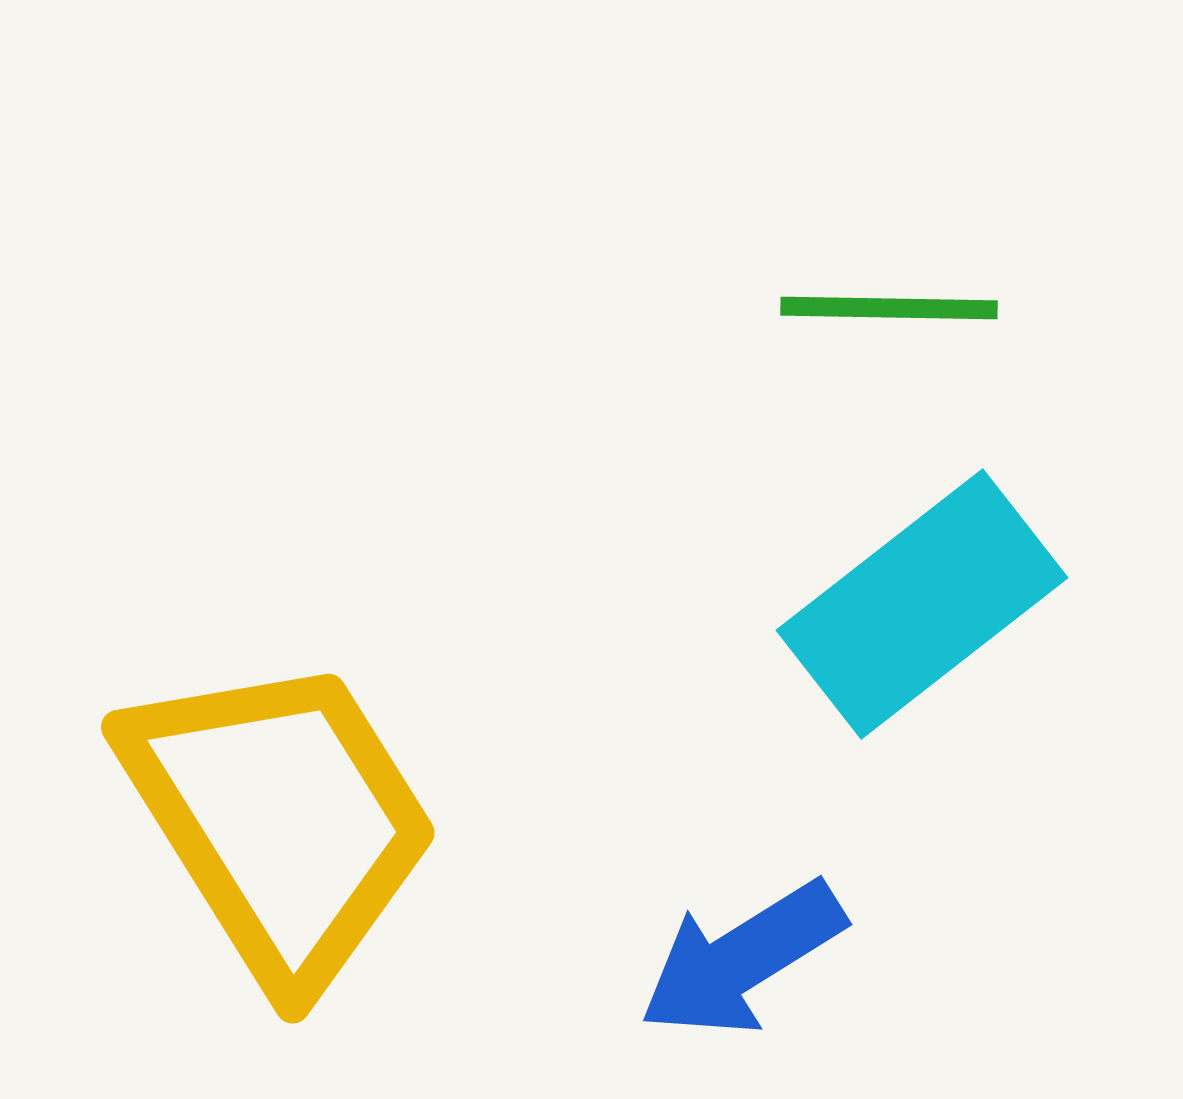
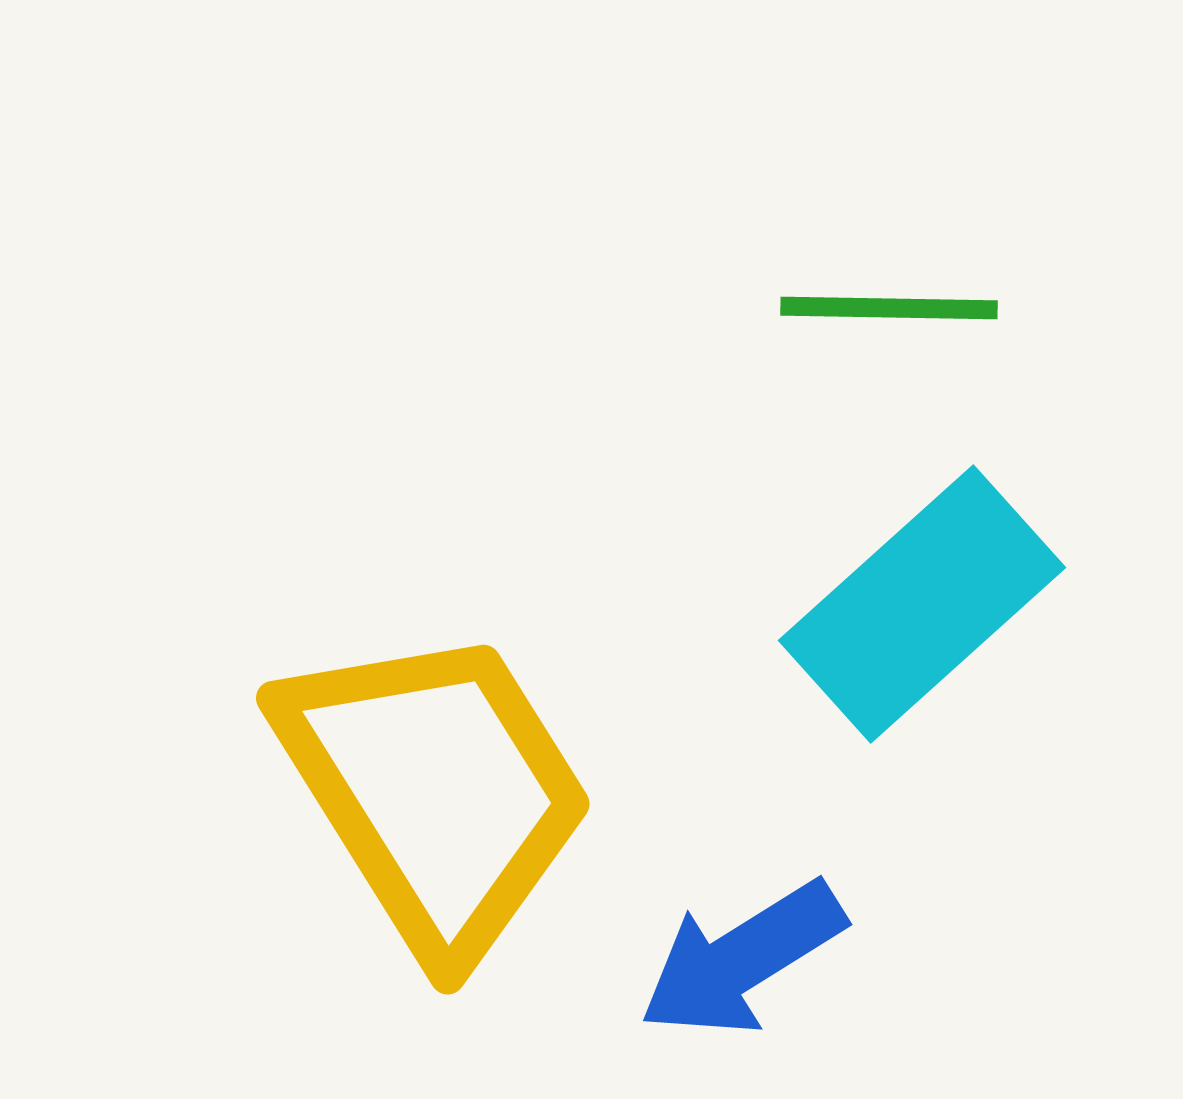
cyan rectangle: rotated 4 degrees counterclockwise
yellow trapezoid: moved 155 px right, 29 px up
